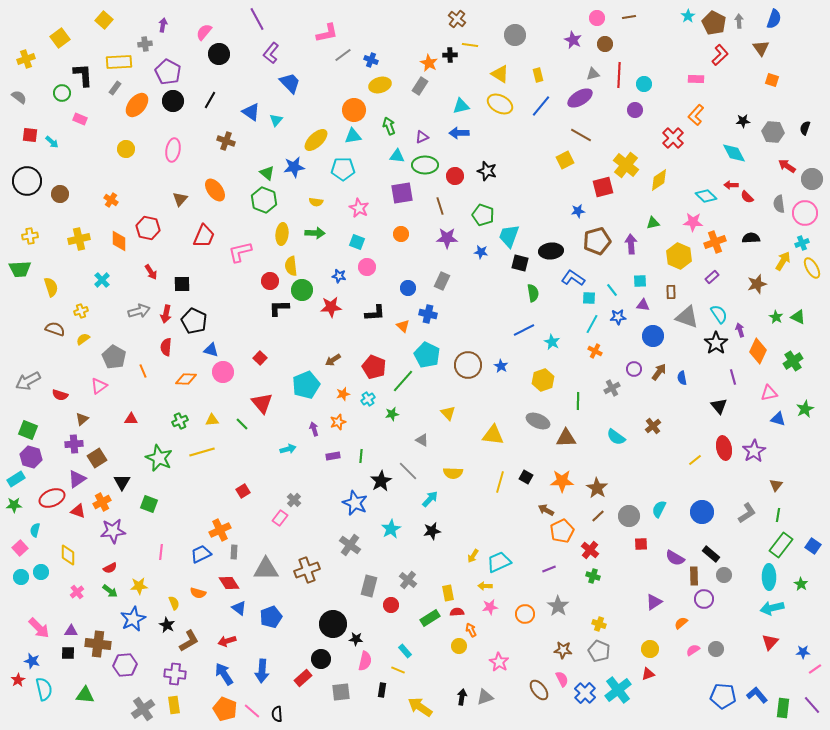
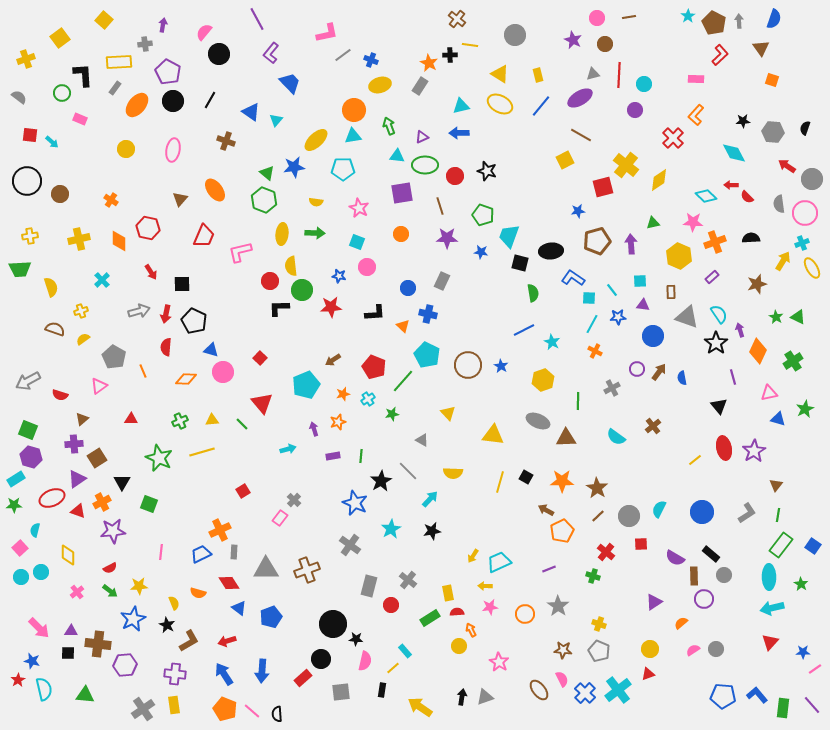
purple circle at (634, 369): moved 3 px right
red cross at (590, 550): moved 16 px right, 2 px down
yellow line at (398, 670): moved 5 px left, 2 px up; rotated 64 degrees counterclockwise
